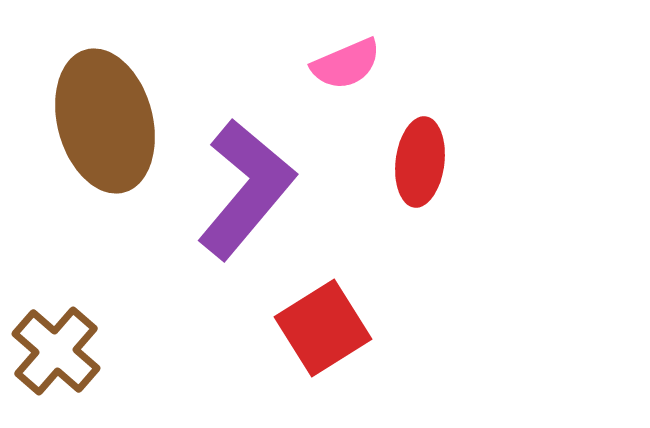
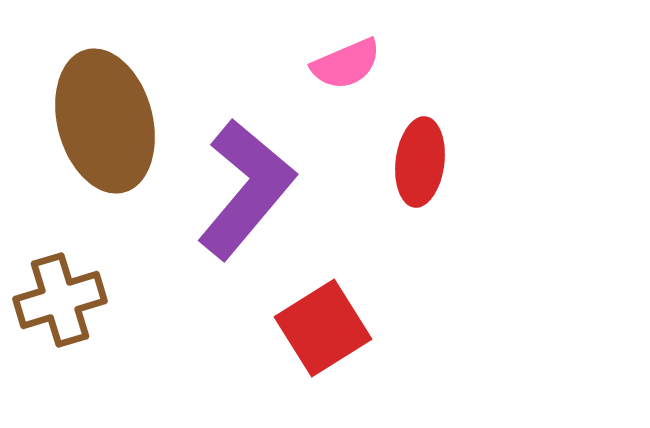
brown cross: moved 4 px right, 51 px up; rotated 32 degrees clockwise
